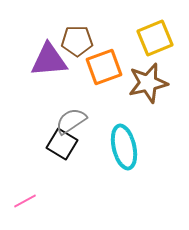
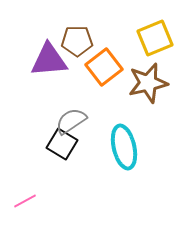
orange square: rotated 18 degrees counterclockwise
